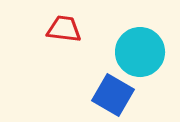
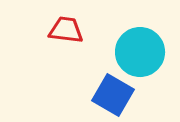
red trapezoid: moved 2 px right, 1 px down
